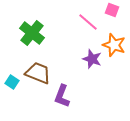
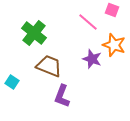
green cross: moved 2 px right
brown trapezoid: moved 11 px right, 7 px up
